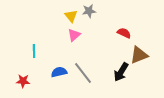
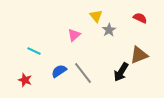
gray star: moved 20 px right, 19 px down; rotated 24 degrees counterclockwise
yellow triangle: moved 25 px right
red semicircle: moved 16 px right, 15 px up
cyan line: rotated 64 degrees counterclockwise
blue semicircle: moved 1 px up; rotated 21 degrees counterclockwise
red star: moved 2 px right, 1 px up; rotated 16 degrees clockwise
